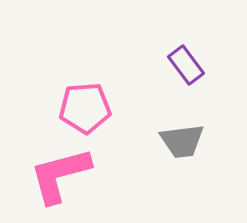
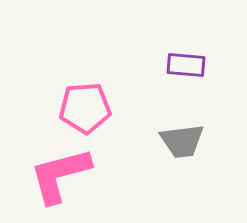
purple rectangle: rotated 48 degrees counterclockwise
